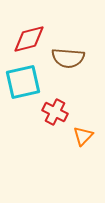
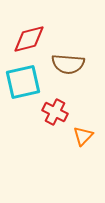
brown semicircle: moved 6 px down
